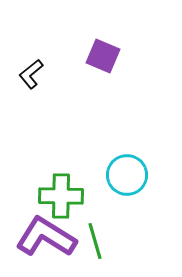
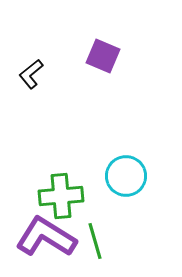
cyan circle: moved 1 px left, 1 px down
green cross: rotated 6 degrees counterclockwise
